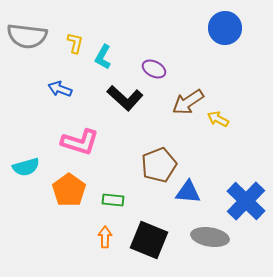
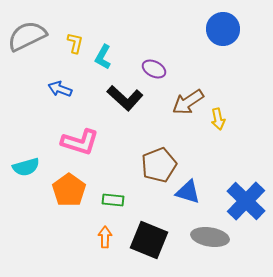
blue circle: moved 2 px left, 1 px down
gray semicircle: rotated 147 degrees clockwise
yellow arrow: rotated 130 degrees counterclockwise
blue triangle: rotated 12 degrees clockwise
